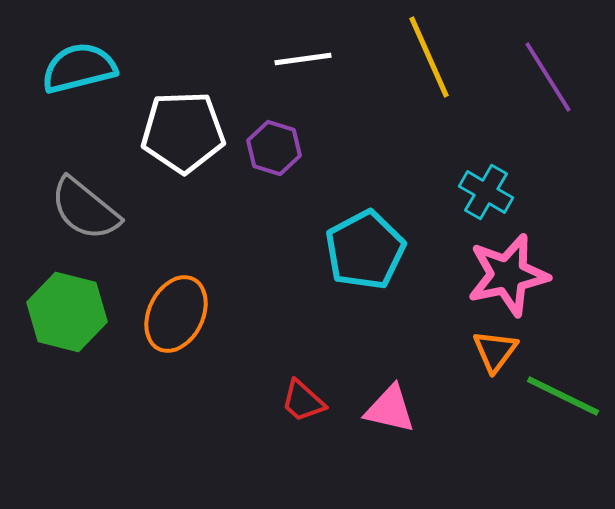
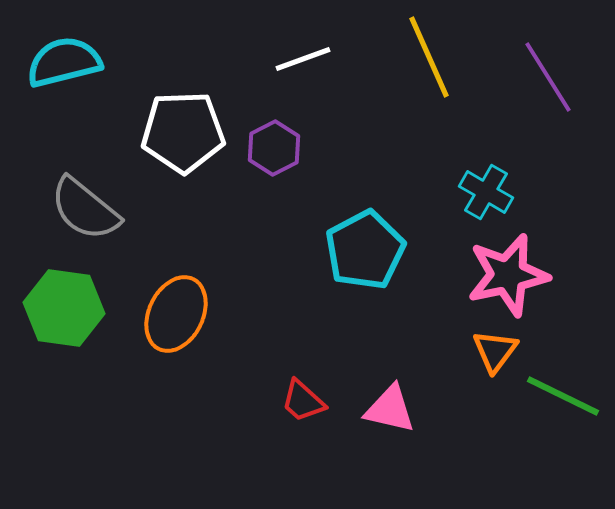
white line: rotated 12 degrees counterclockwise
cyan semicircle: moved 15 px left, 6 px up
purple hexagon: rotated 16 degrees clockwise
green hexagon: moved 3 px left, 4 px up; rotated 6 degrees counterclockwise
